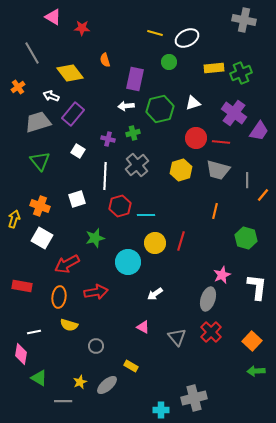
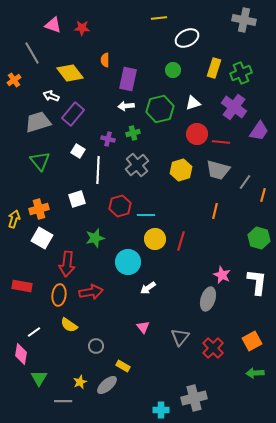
pink triangle at (53, 17): moved 8 px down; rotated 12 degrees counterclockwise
yellow line at (155, 33): moved 4 px right, 15 px up; rotated 21 degrees counterclockwise
orange semicircle at (105, 60): rotated 16 degrees clockwise
green circle at (169, 62): moved 4 px right, 8 px down
yellow rectangle at (214, 68): rotated 66 degrees counterclockwise
purple rectangle at (135, 79): moved 7 px left
orange cross at (18, 87): moved 4 px left, 7 px up
purple cross at (234, 113): moved 6 px up
red circle at (196, 138): moved 1 px right, 4 px up
white line at (105, 176): moved 7 px left, 6 px up
gray line at (247, 180): moved 2 px left, 2 px down; rotated 35 degrees clockwise
orange line at (263, 195): rotated 24 degrees counterclockwise
orange cross at (40, 206): moved 1 px left, 3 px down; rotated 36 degrees counterclockwise
green hexagon at (246, 238): moved 13 px right
yellow circle at (155, 243): moved 4 px up
red arrow at (67, 264): rotated 55 degrees counterclockwise
pink star at (222, 275): rotated 24 degrees counterclockwise
white L-shape at (257, 287): moved 5 px up
red arrow at (96, 292): moved 5 px left
white arrow at (155, 294): moved 7 px left, 6 px up
orange ellipse at (59, 297): moved 2 px up
yellow semicircle at (69, 325): rotated 18 degrees clockwise
pink triangle at (143, 327): rotated 24 degrees clockwise
white line at (34, 332): rotated 24 degrees counterclockwise
red cross at (211, 332): moved 2 px right, 16 px down
gray triangle at (177, 337): moved 3 px right; rotated 18 degrees clockwise
orange square at (252, 341): rotated 18 degrees clockwise
yellow rectangle at (131, 366): moved 8 px left
green arrow at (256, 371): moved 1 px left, 2 px down
green triangle at (39, 378): rotated 30 degrees clockwise
